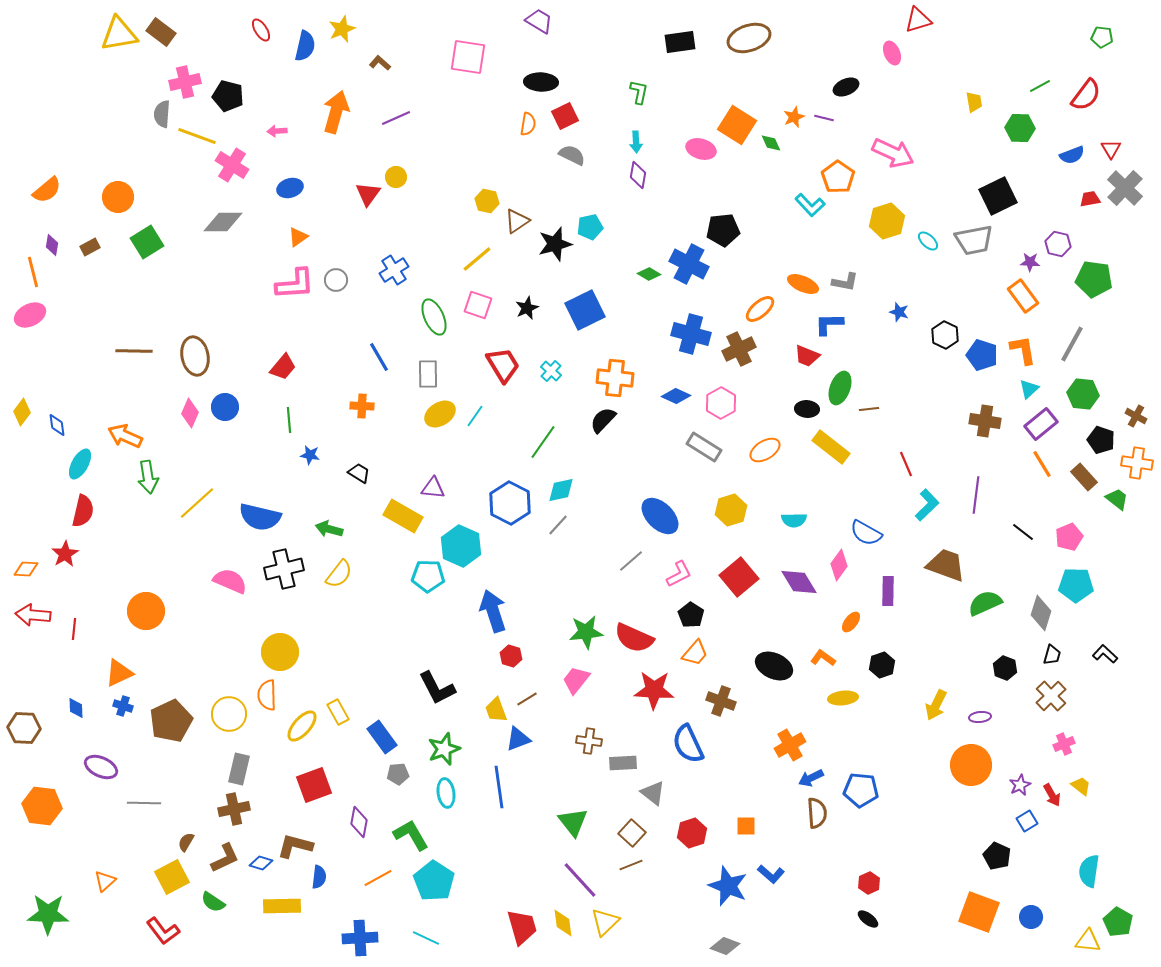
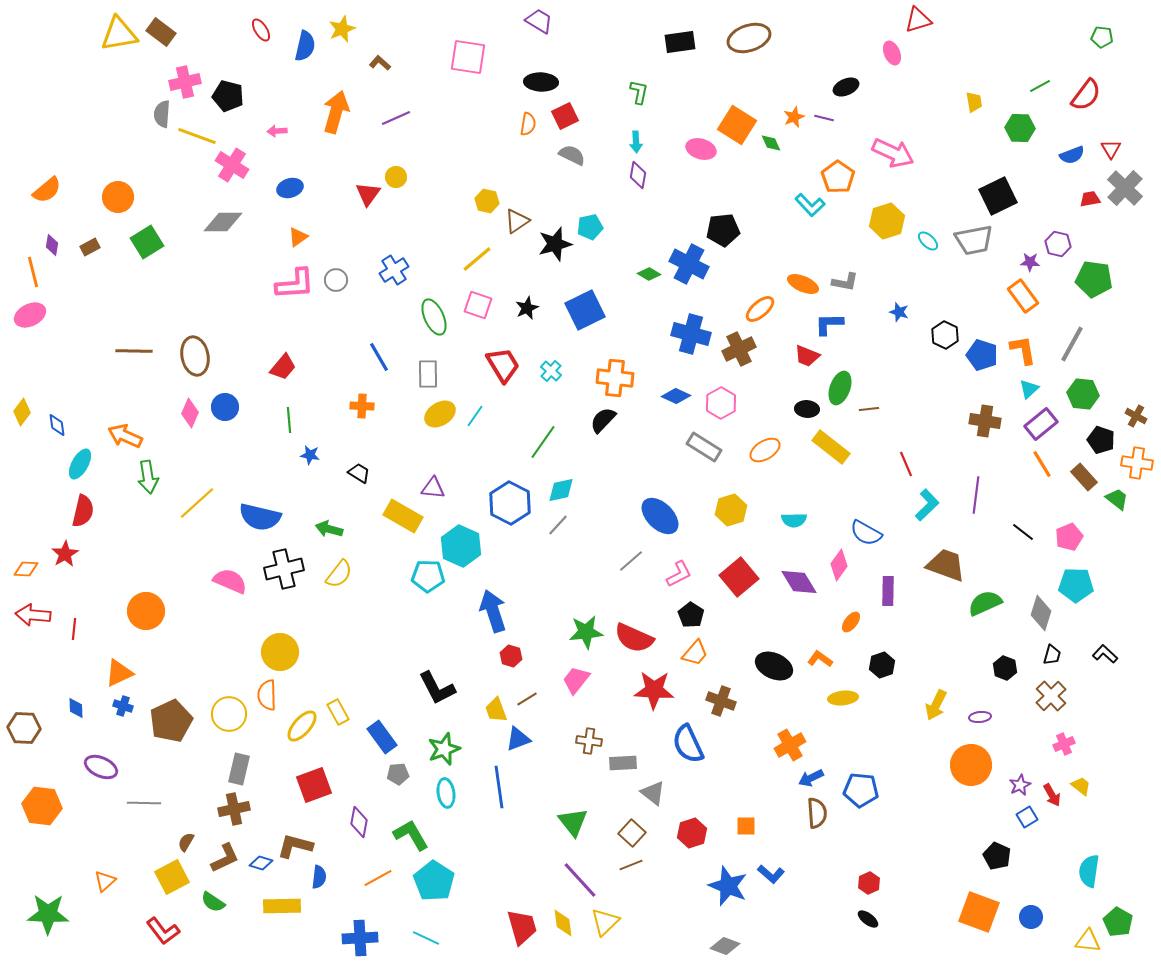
orange L-shape at (823, 658): moved 3 px left, 1 px down
blue square at (1027, 821): moved 4 px up
